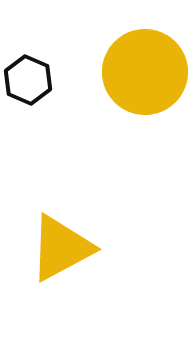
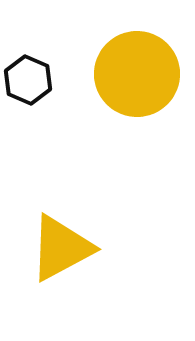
yellow circle: moved 8 px left, 2 px down
